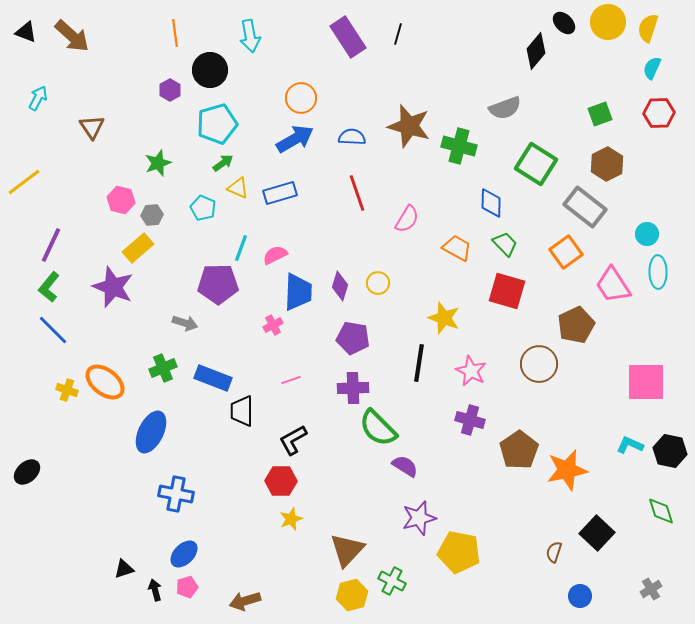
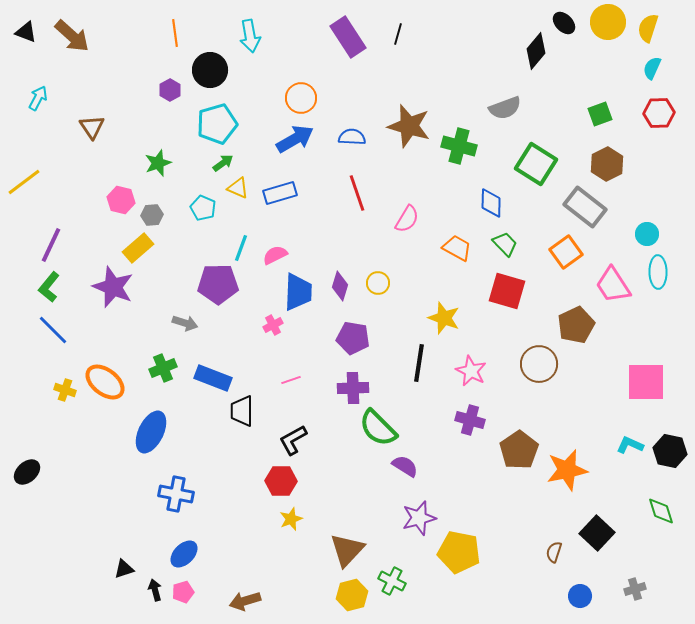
yellow cross at (67, 390): moved 2 px left
pink pentagon at (187, 587): moved 4 px left, 5 px down
gray cross at (651, 589): moved 16 px left; rotated 15 degrees clockwise
